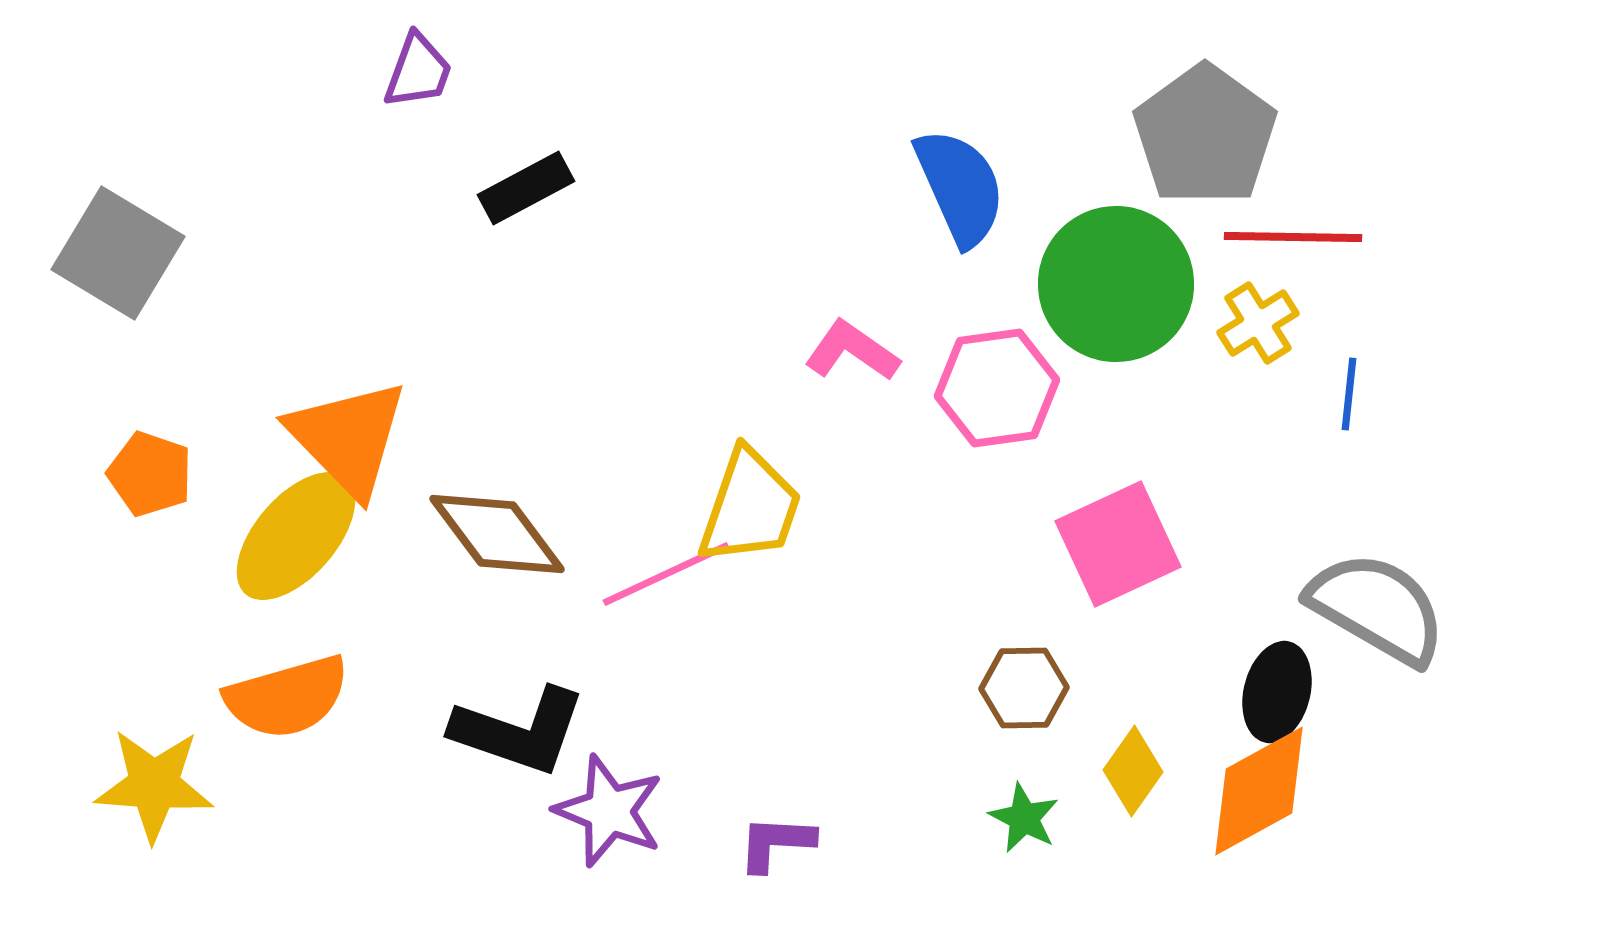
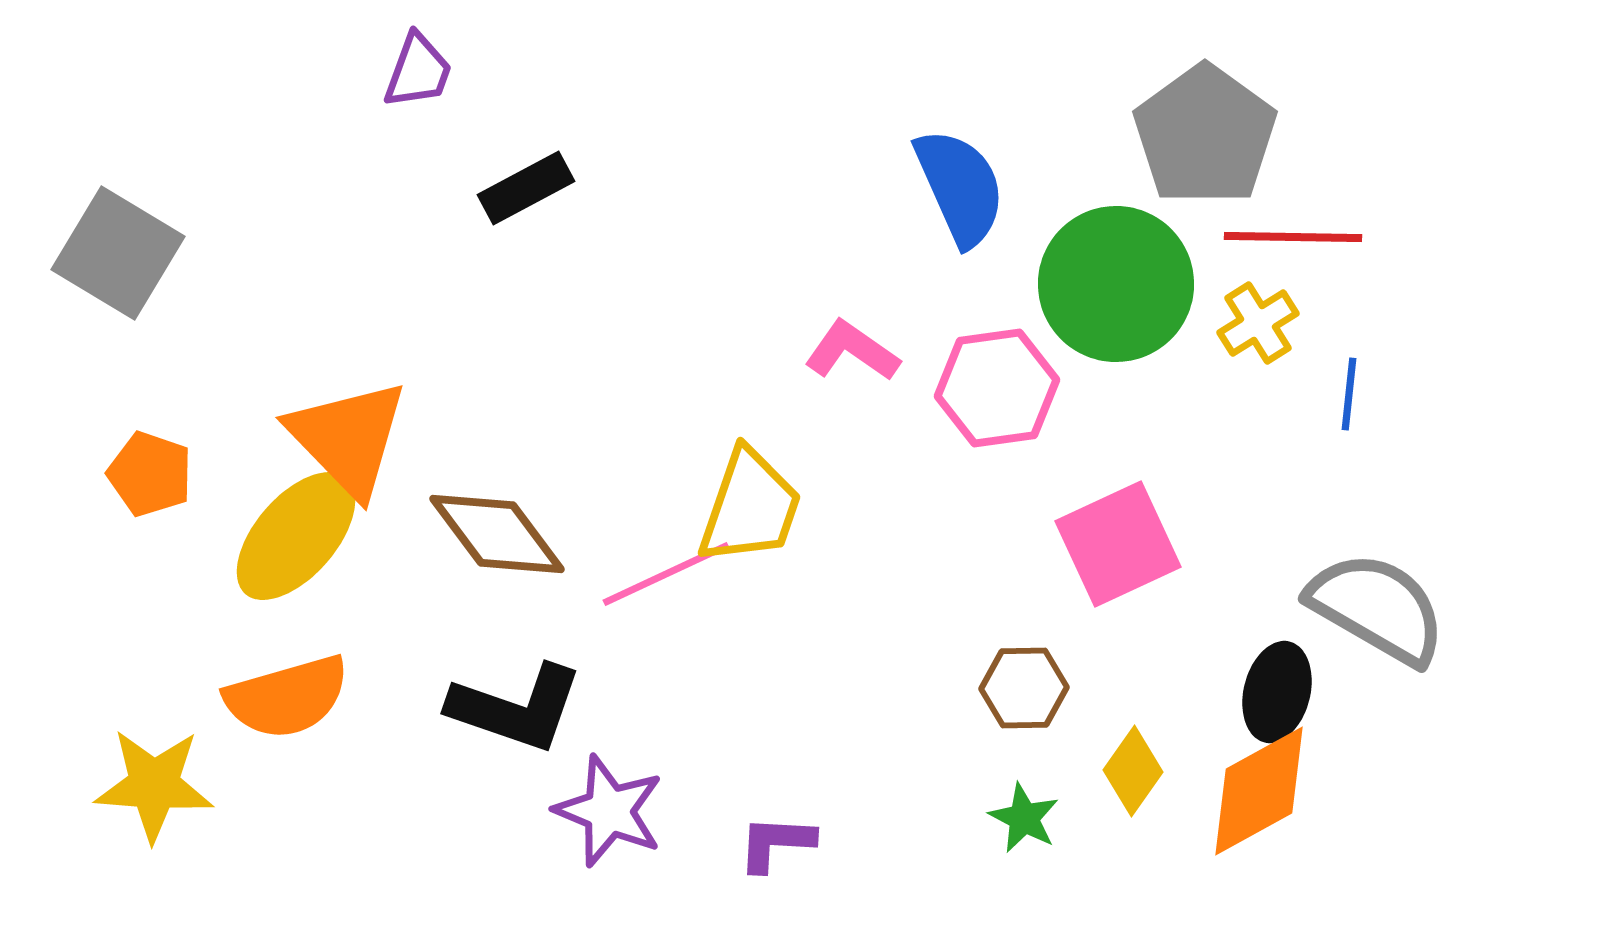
black L-shape: moved 3 px left, 23 px up
